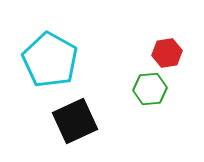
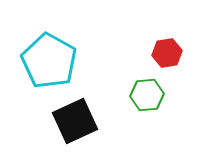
cyan pentagon: moved 1 px left, 1 px down
green hexagon: moved 3 px left, 6 px down
